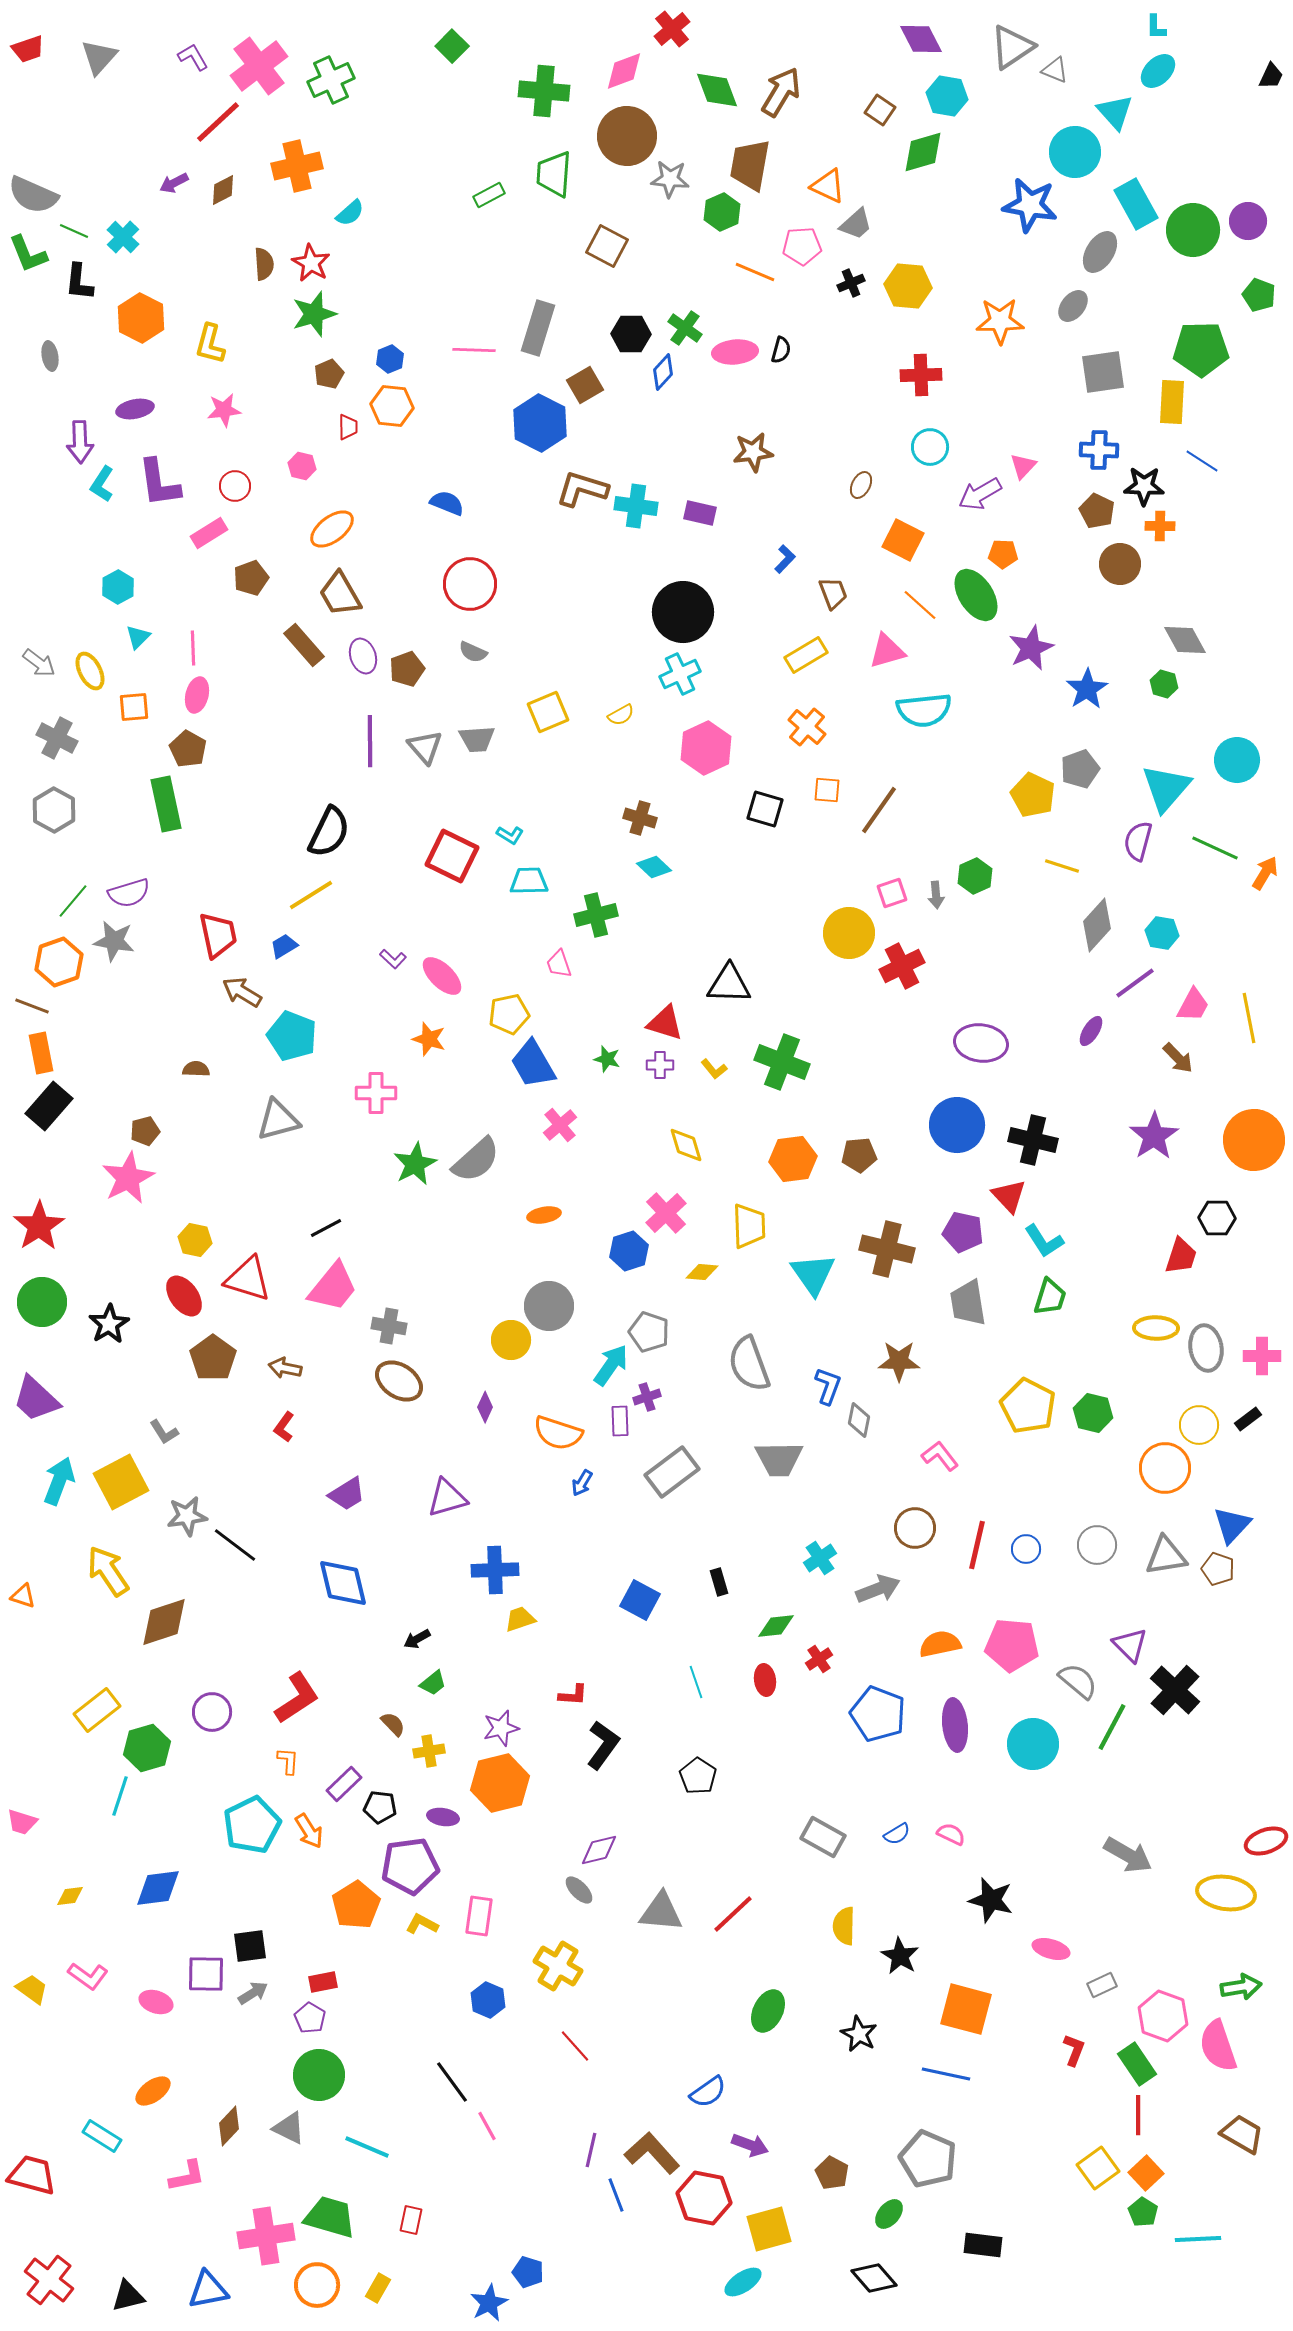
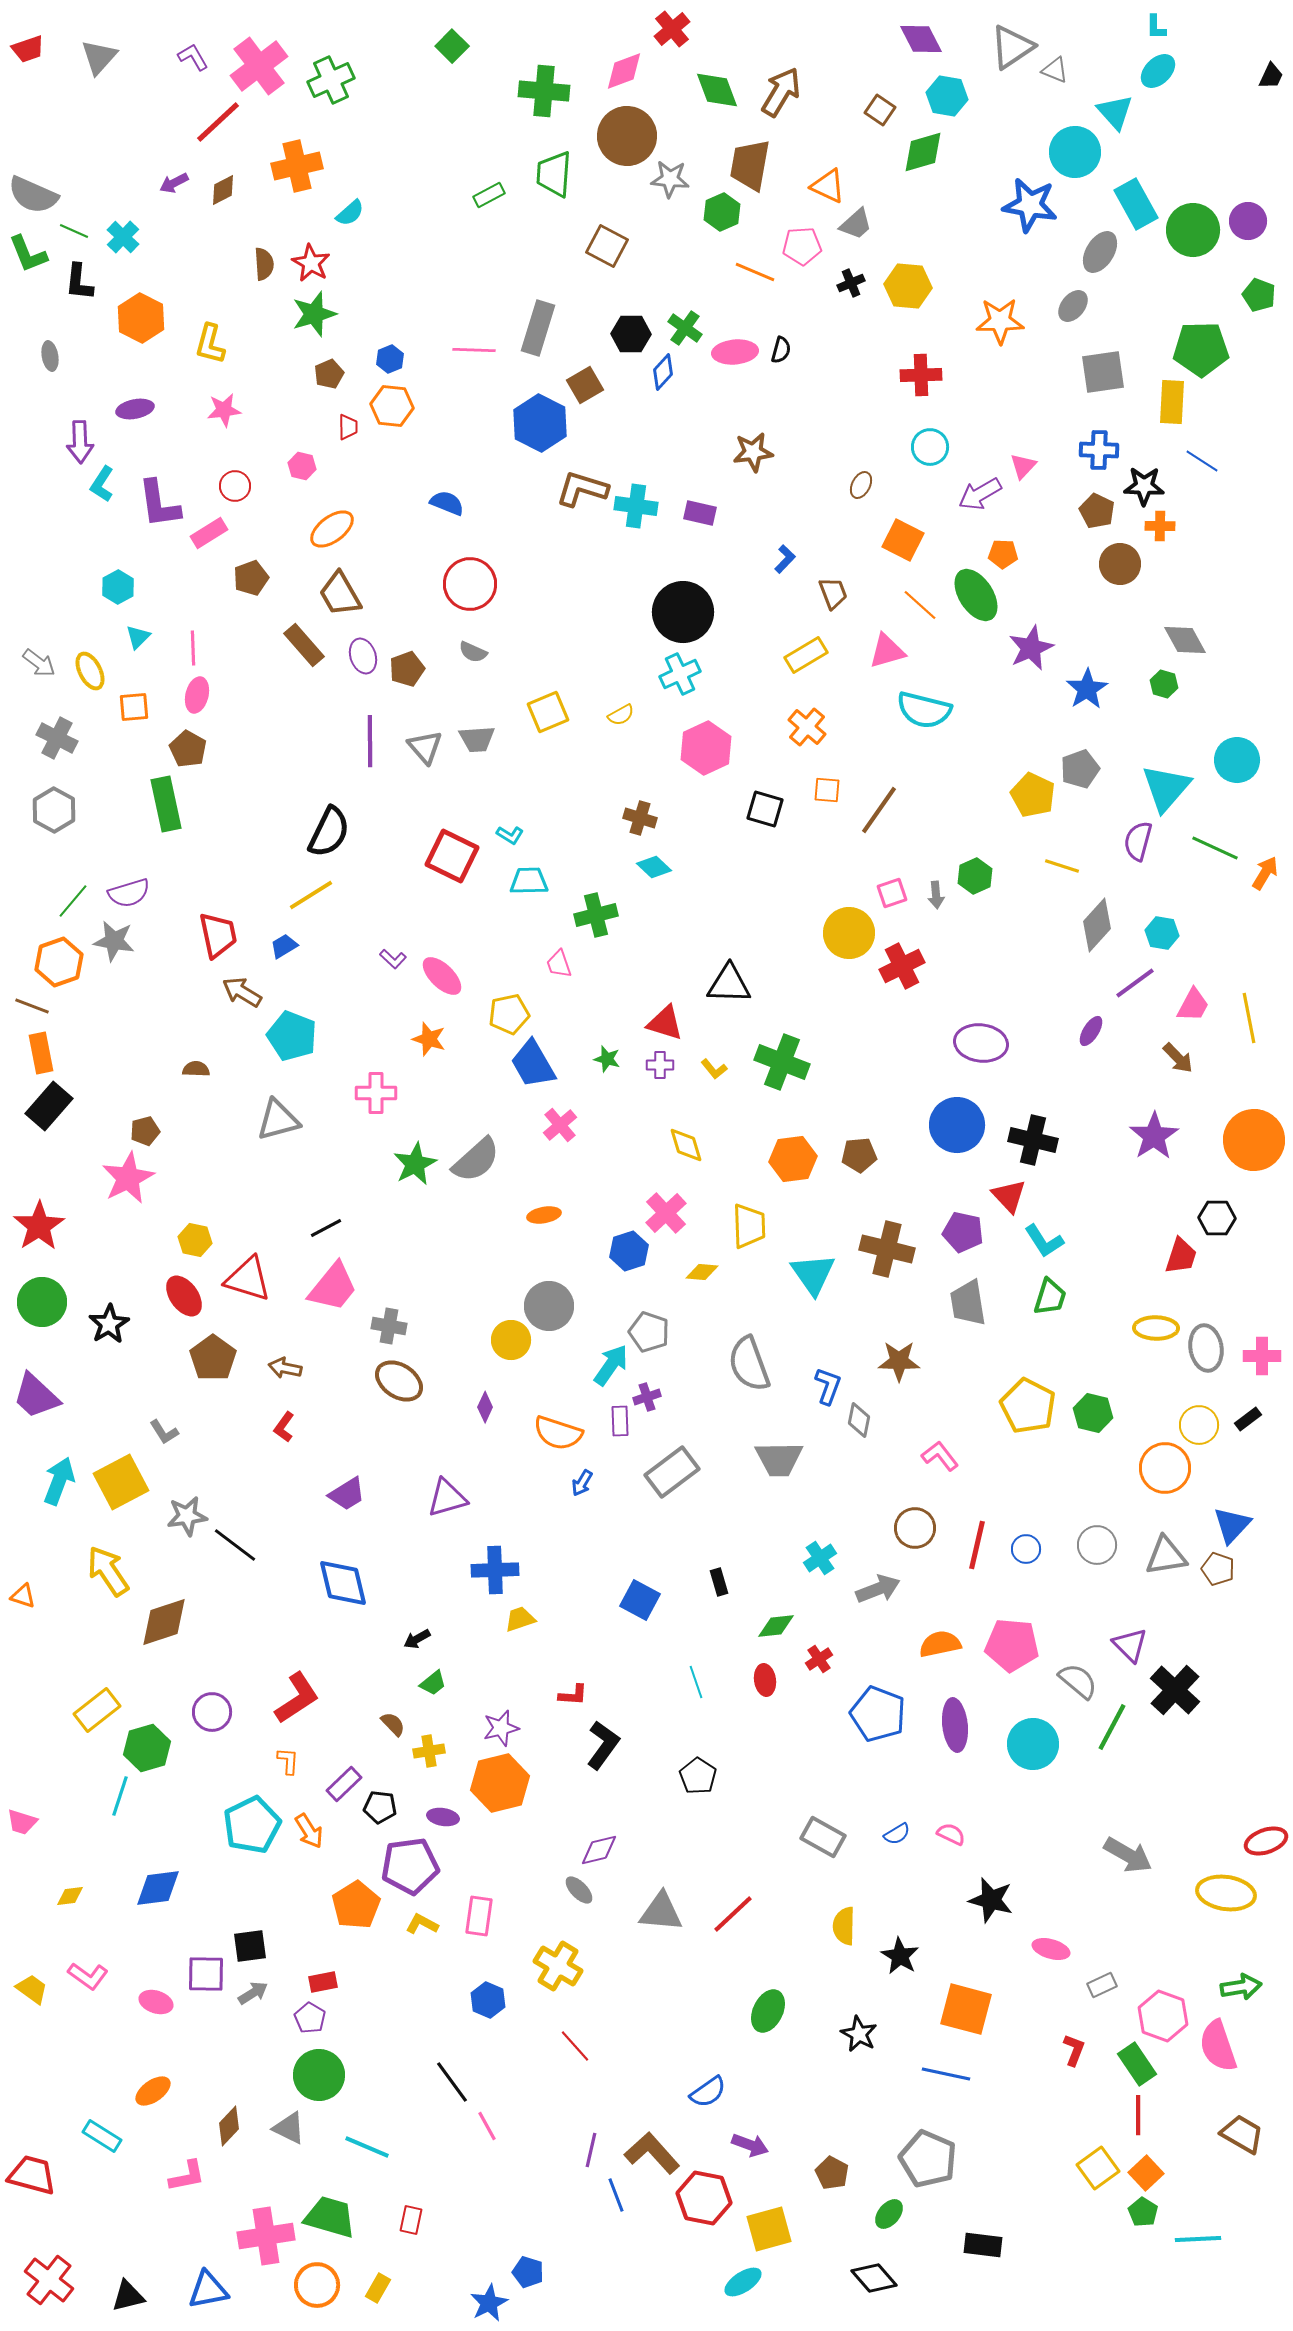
purple L-shape at (159, 483): moved 21 px down
cyan semicircle at (924, 710): rotated 20 degrees clockwise
purple trapezoid at (36, 1399): moved 3 px up
